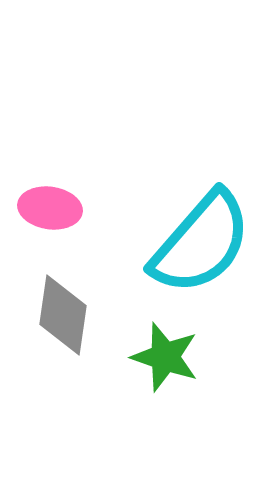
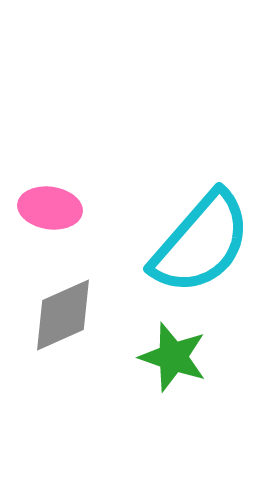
gray diamond: rotated 58 degrees clockwise
green star: moved 8 px right
